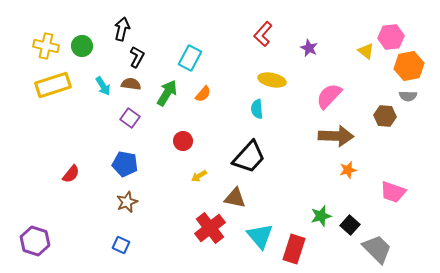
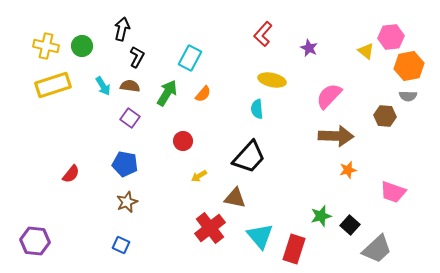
brown semicircle: moved 1 px left, 2 px down
purple hexagon: rotated 12 degrees counterclockwise
gray trapezoid: rotated 92 degrees clockwise
